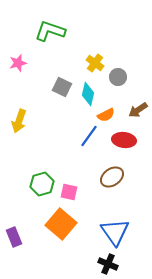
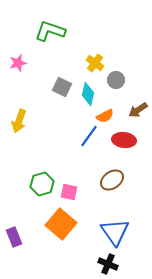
gray circle: moved 2 px left, 3 px down
orange semicircle: moved 1 px left, 1 px down
brown ellipse: moved 3 px down
